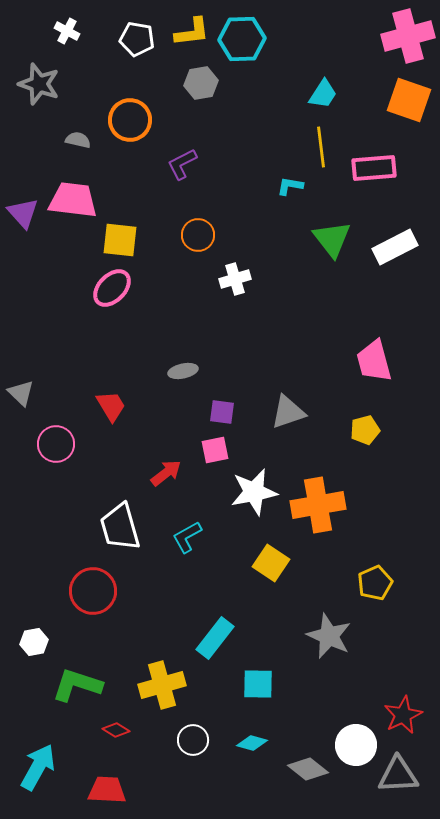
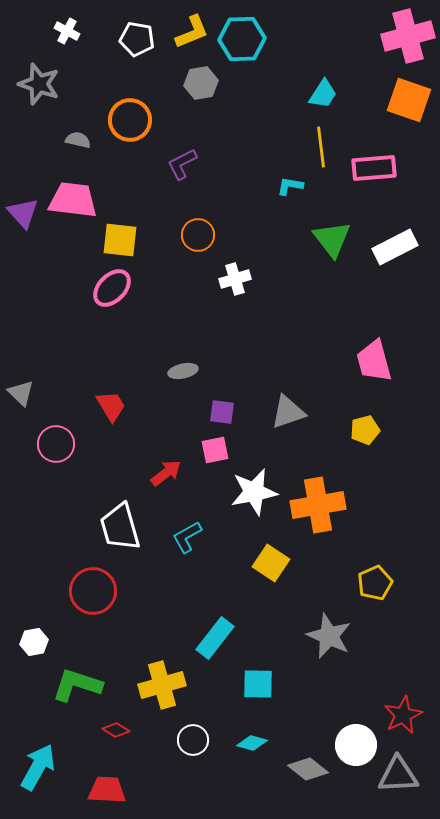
yellow L-shape at (192, 32): rotated 15 degrees counterclockwise
